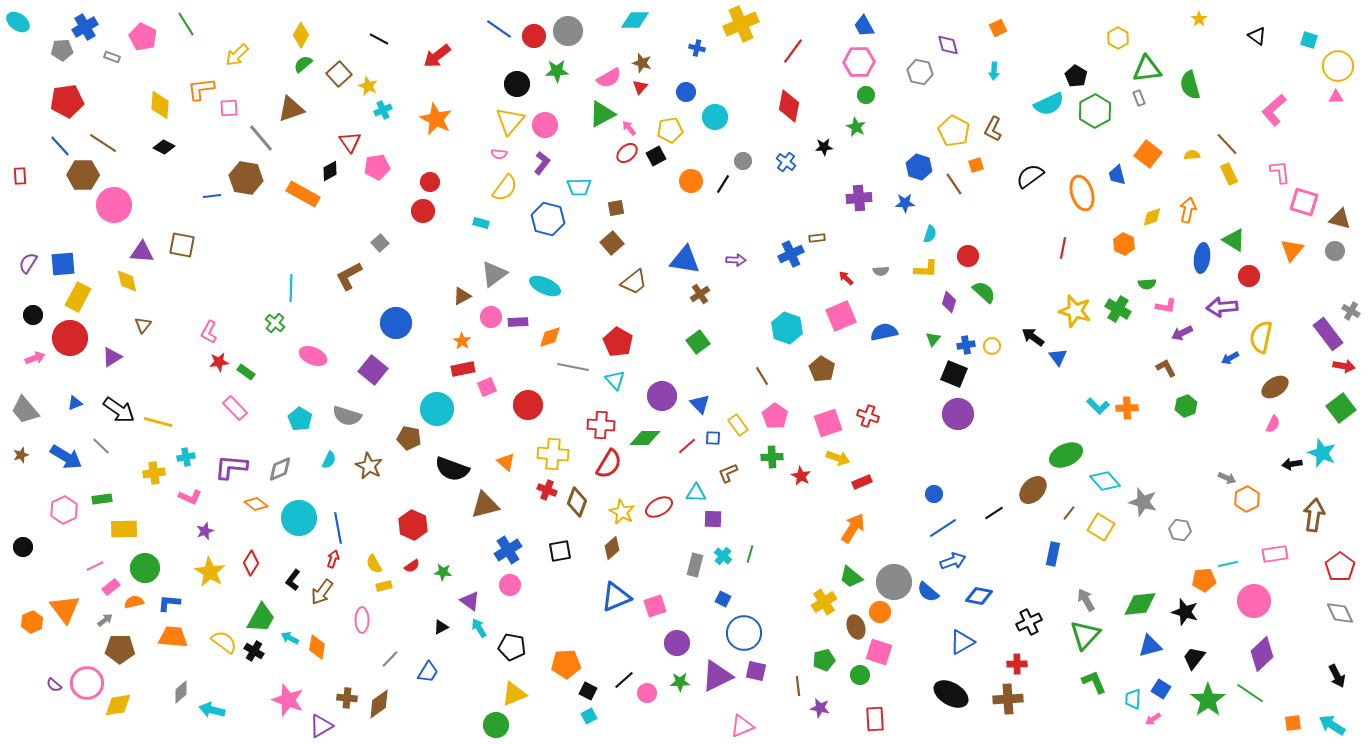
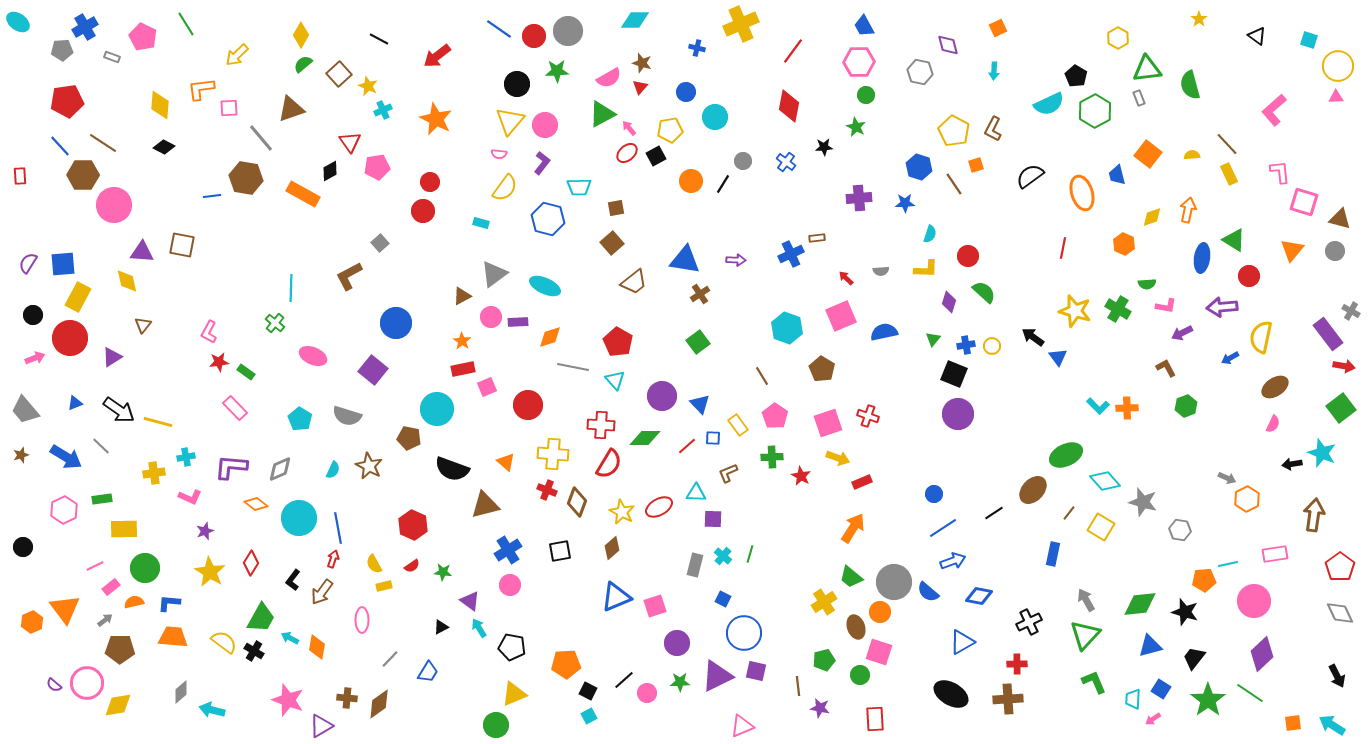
cyan semicircle at (329, 460): moved 4 px right, 10 px down
